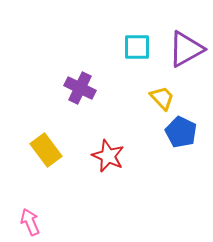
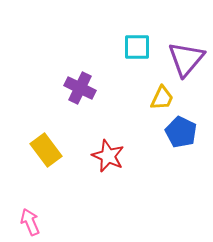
purple triangle: moved 10 px down; rotated 21 degrees counterclockwise
yellow trapezoid: rotated 68 degrees clockwise
